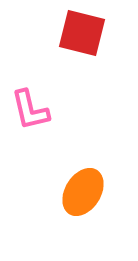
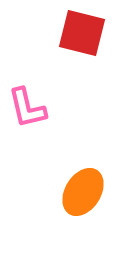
pink L-shape: moved 3 px left, 2 px up
